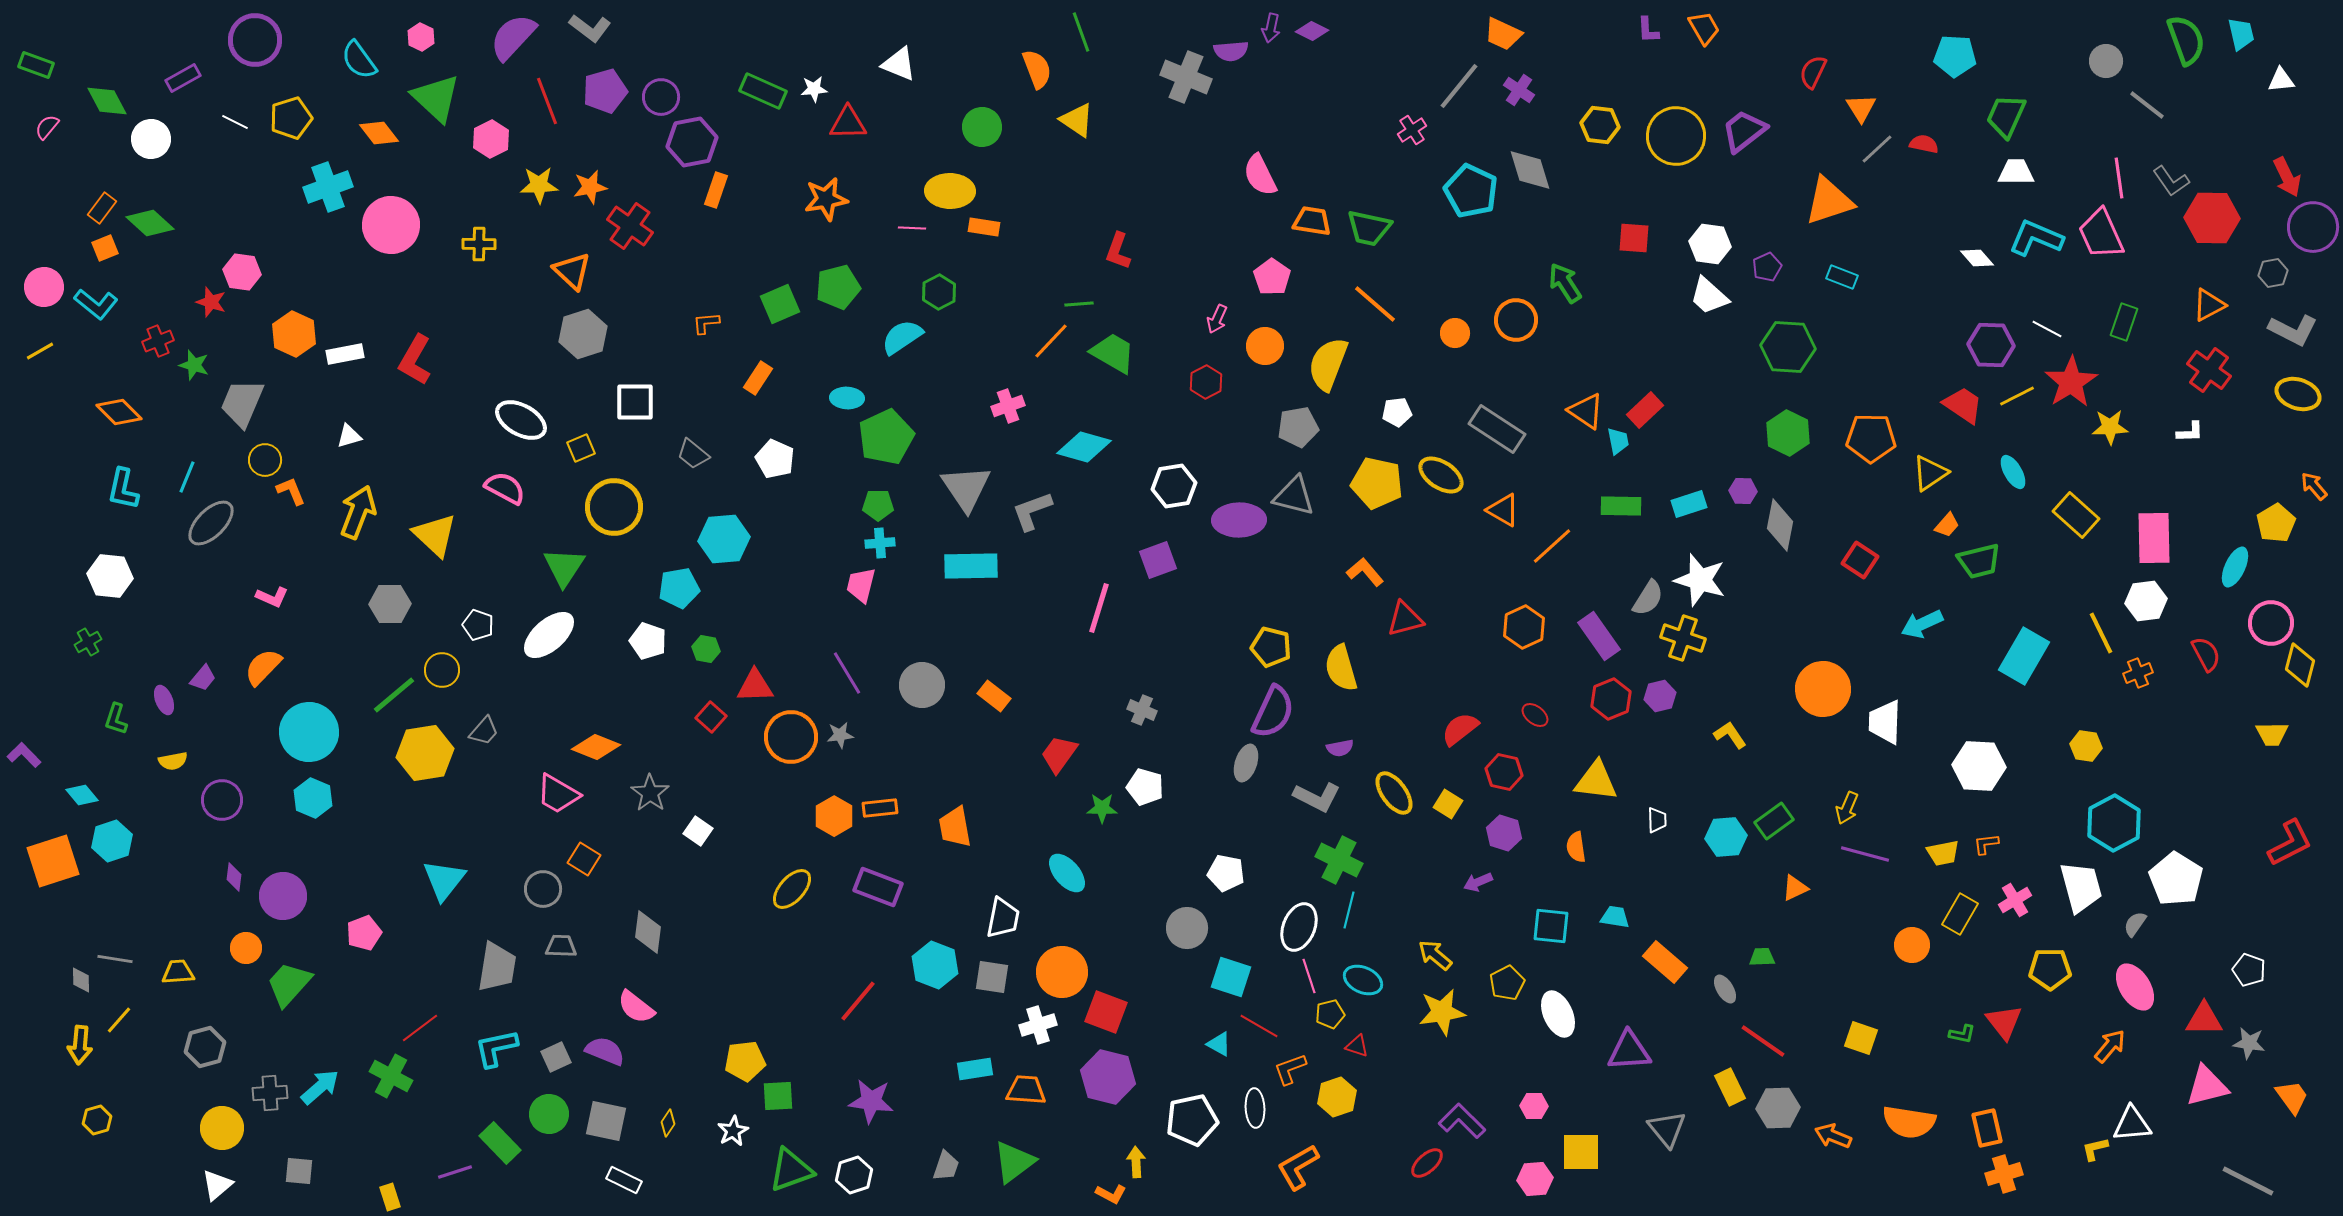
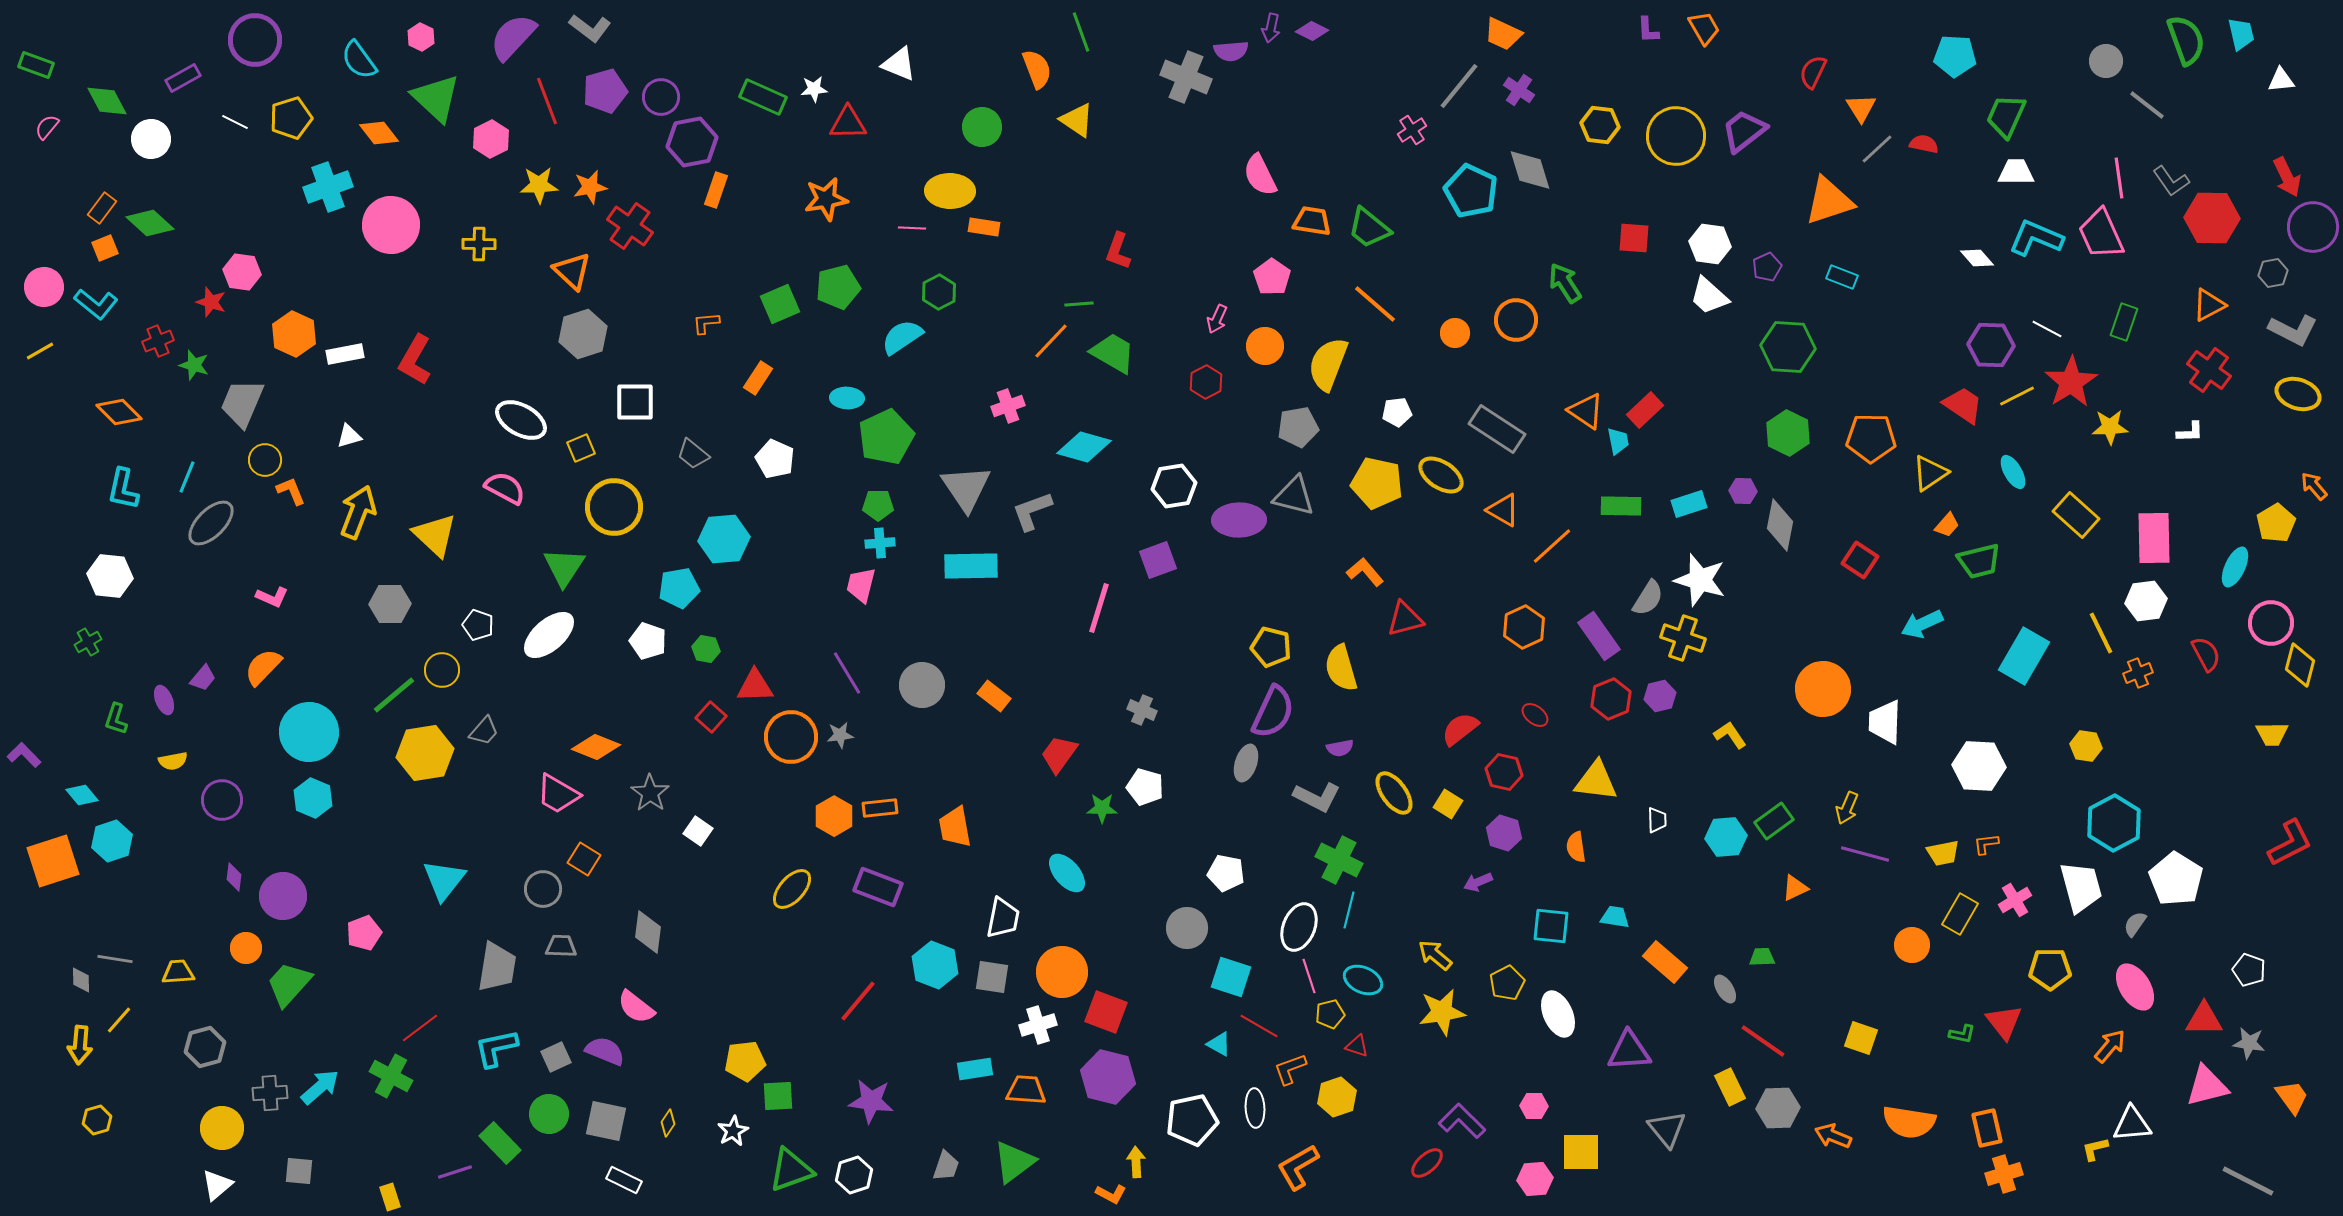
green rectangle at (763, 91): moved 6 px down
green trapezoid at (1369, 228): rotated 27 degrees clockwise
